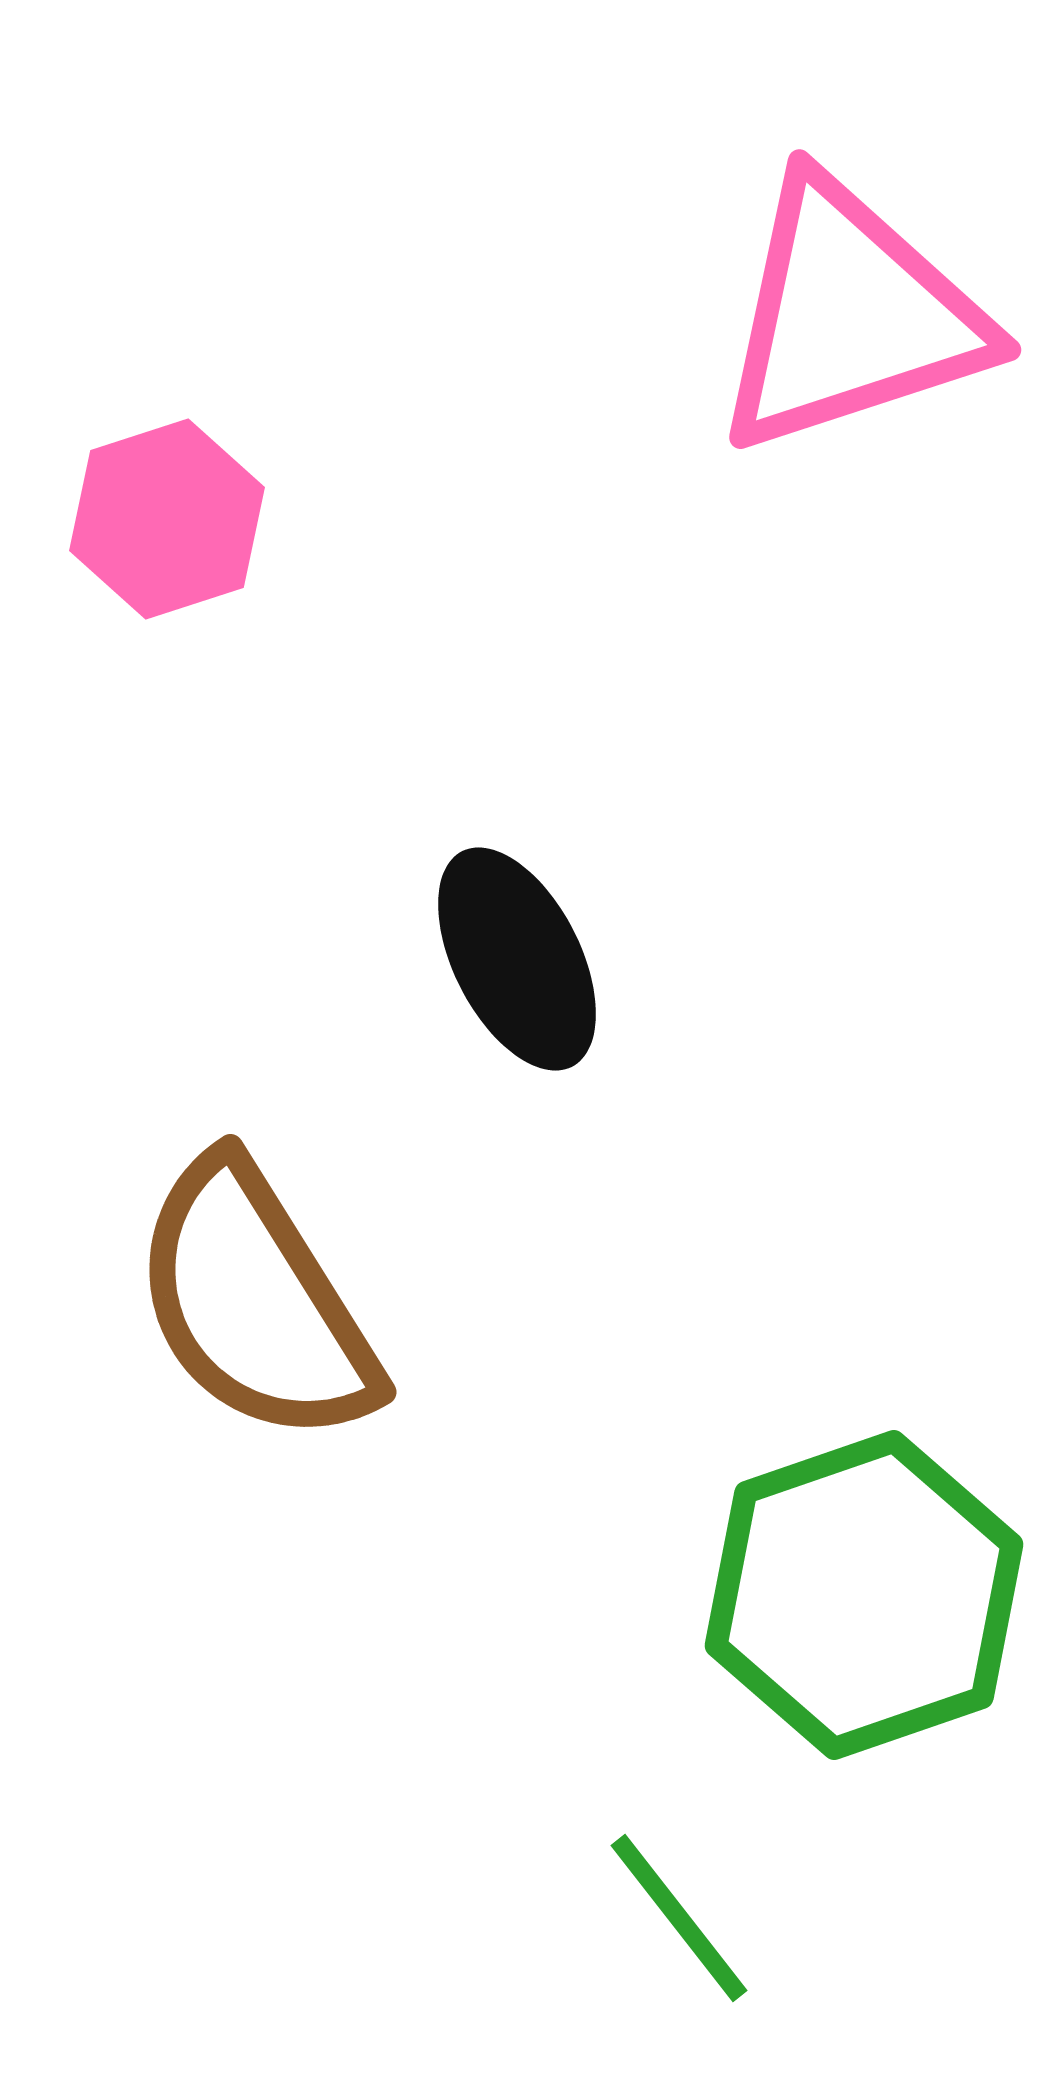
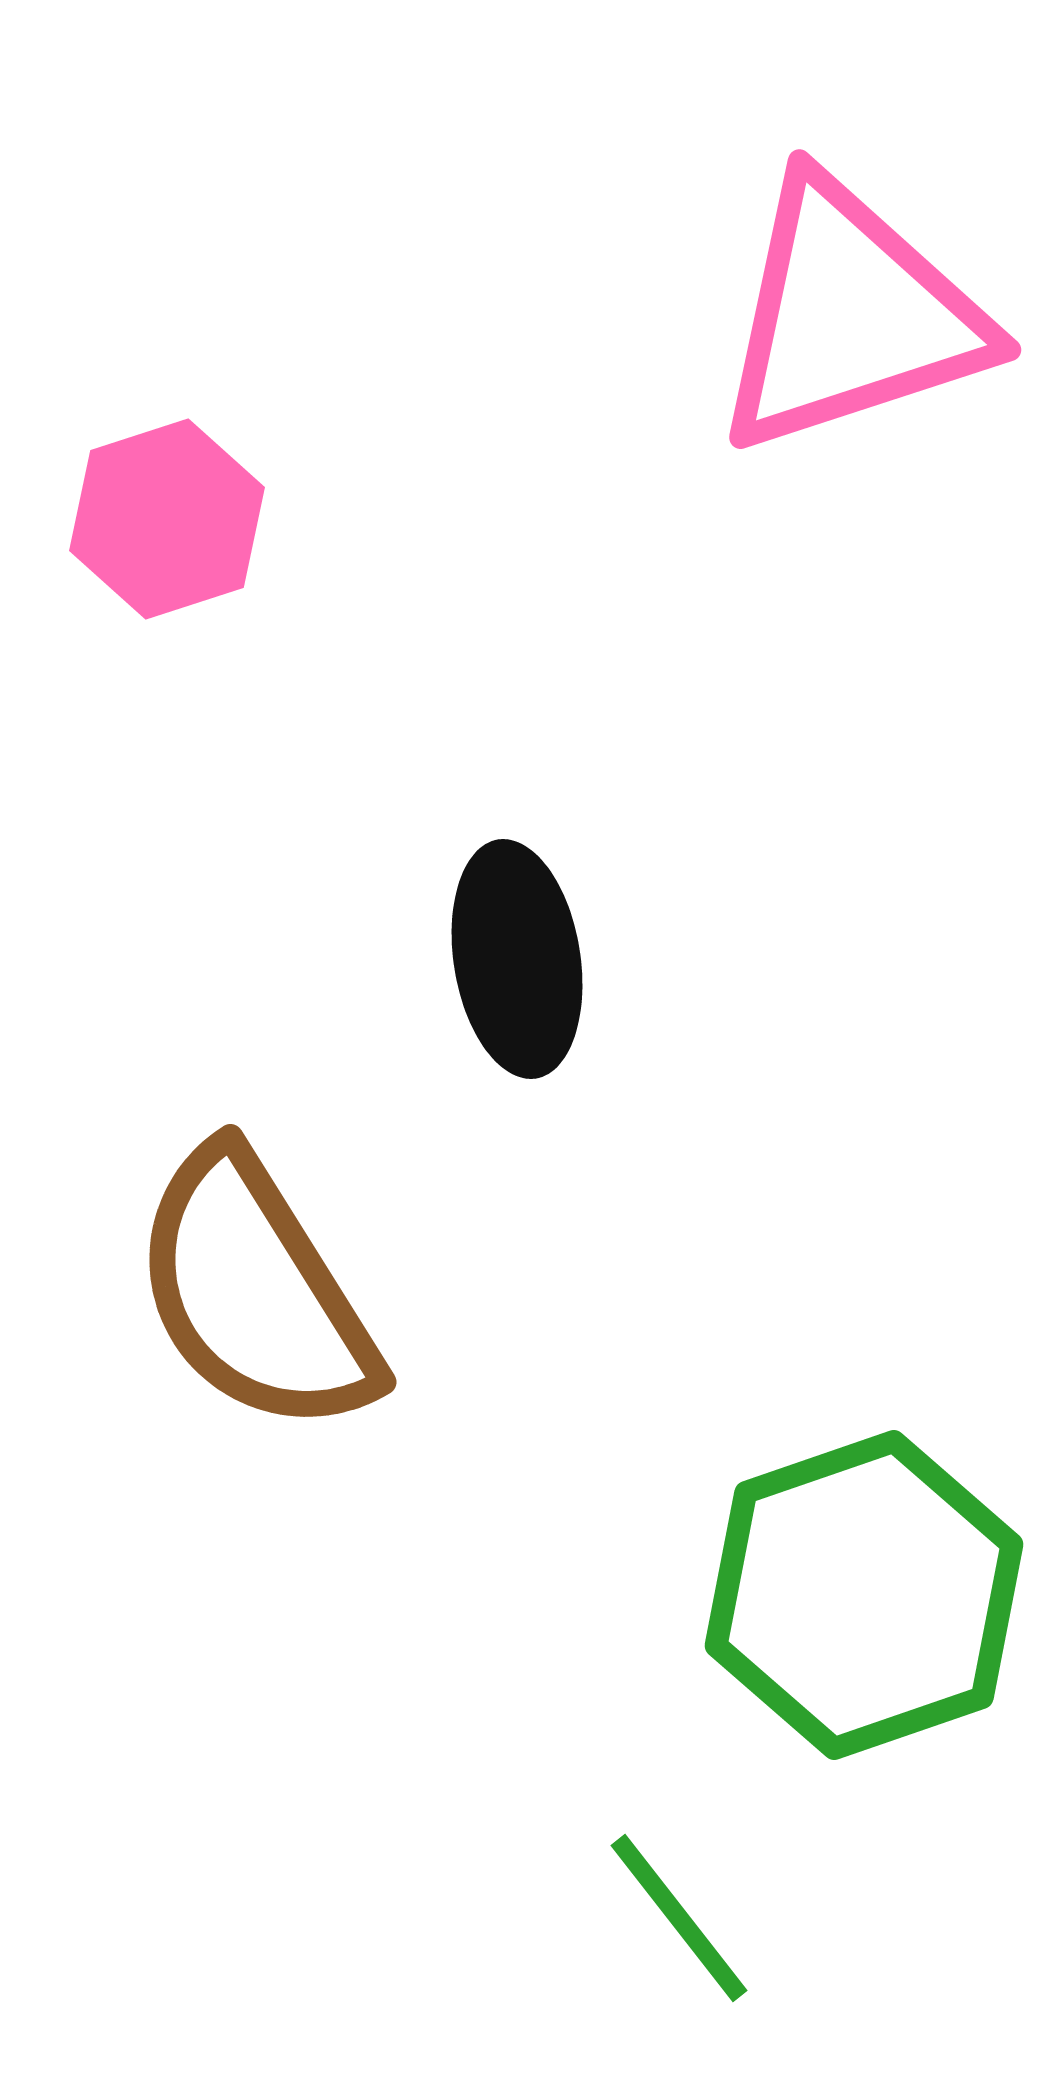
black ellipse: rotated 18 degrees clockwise
brown semicircle: moved 10 px up
